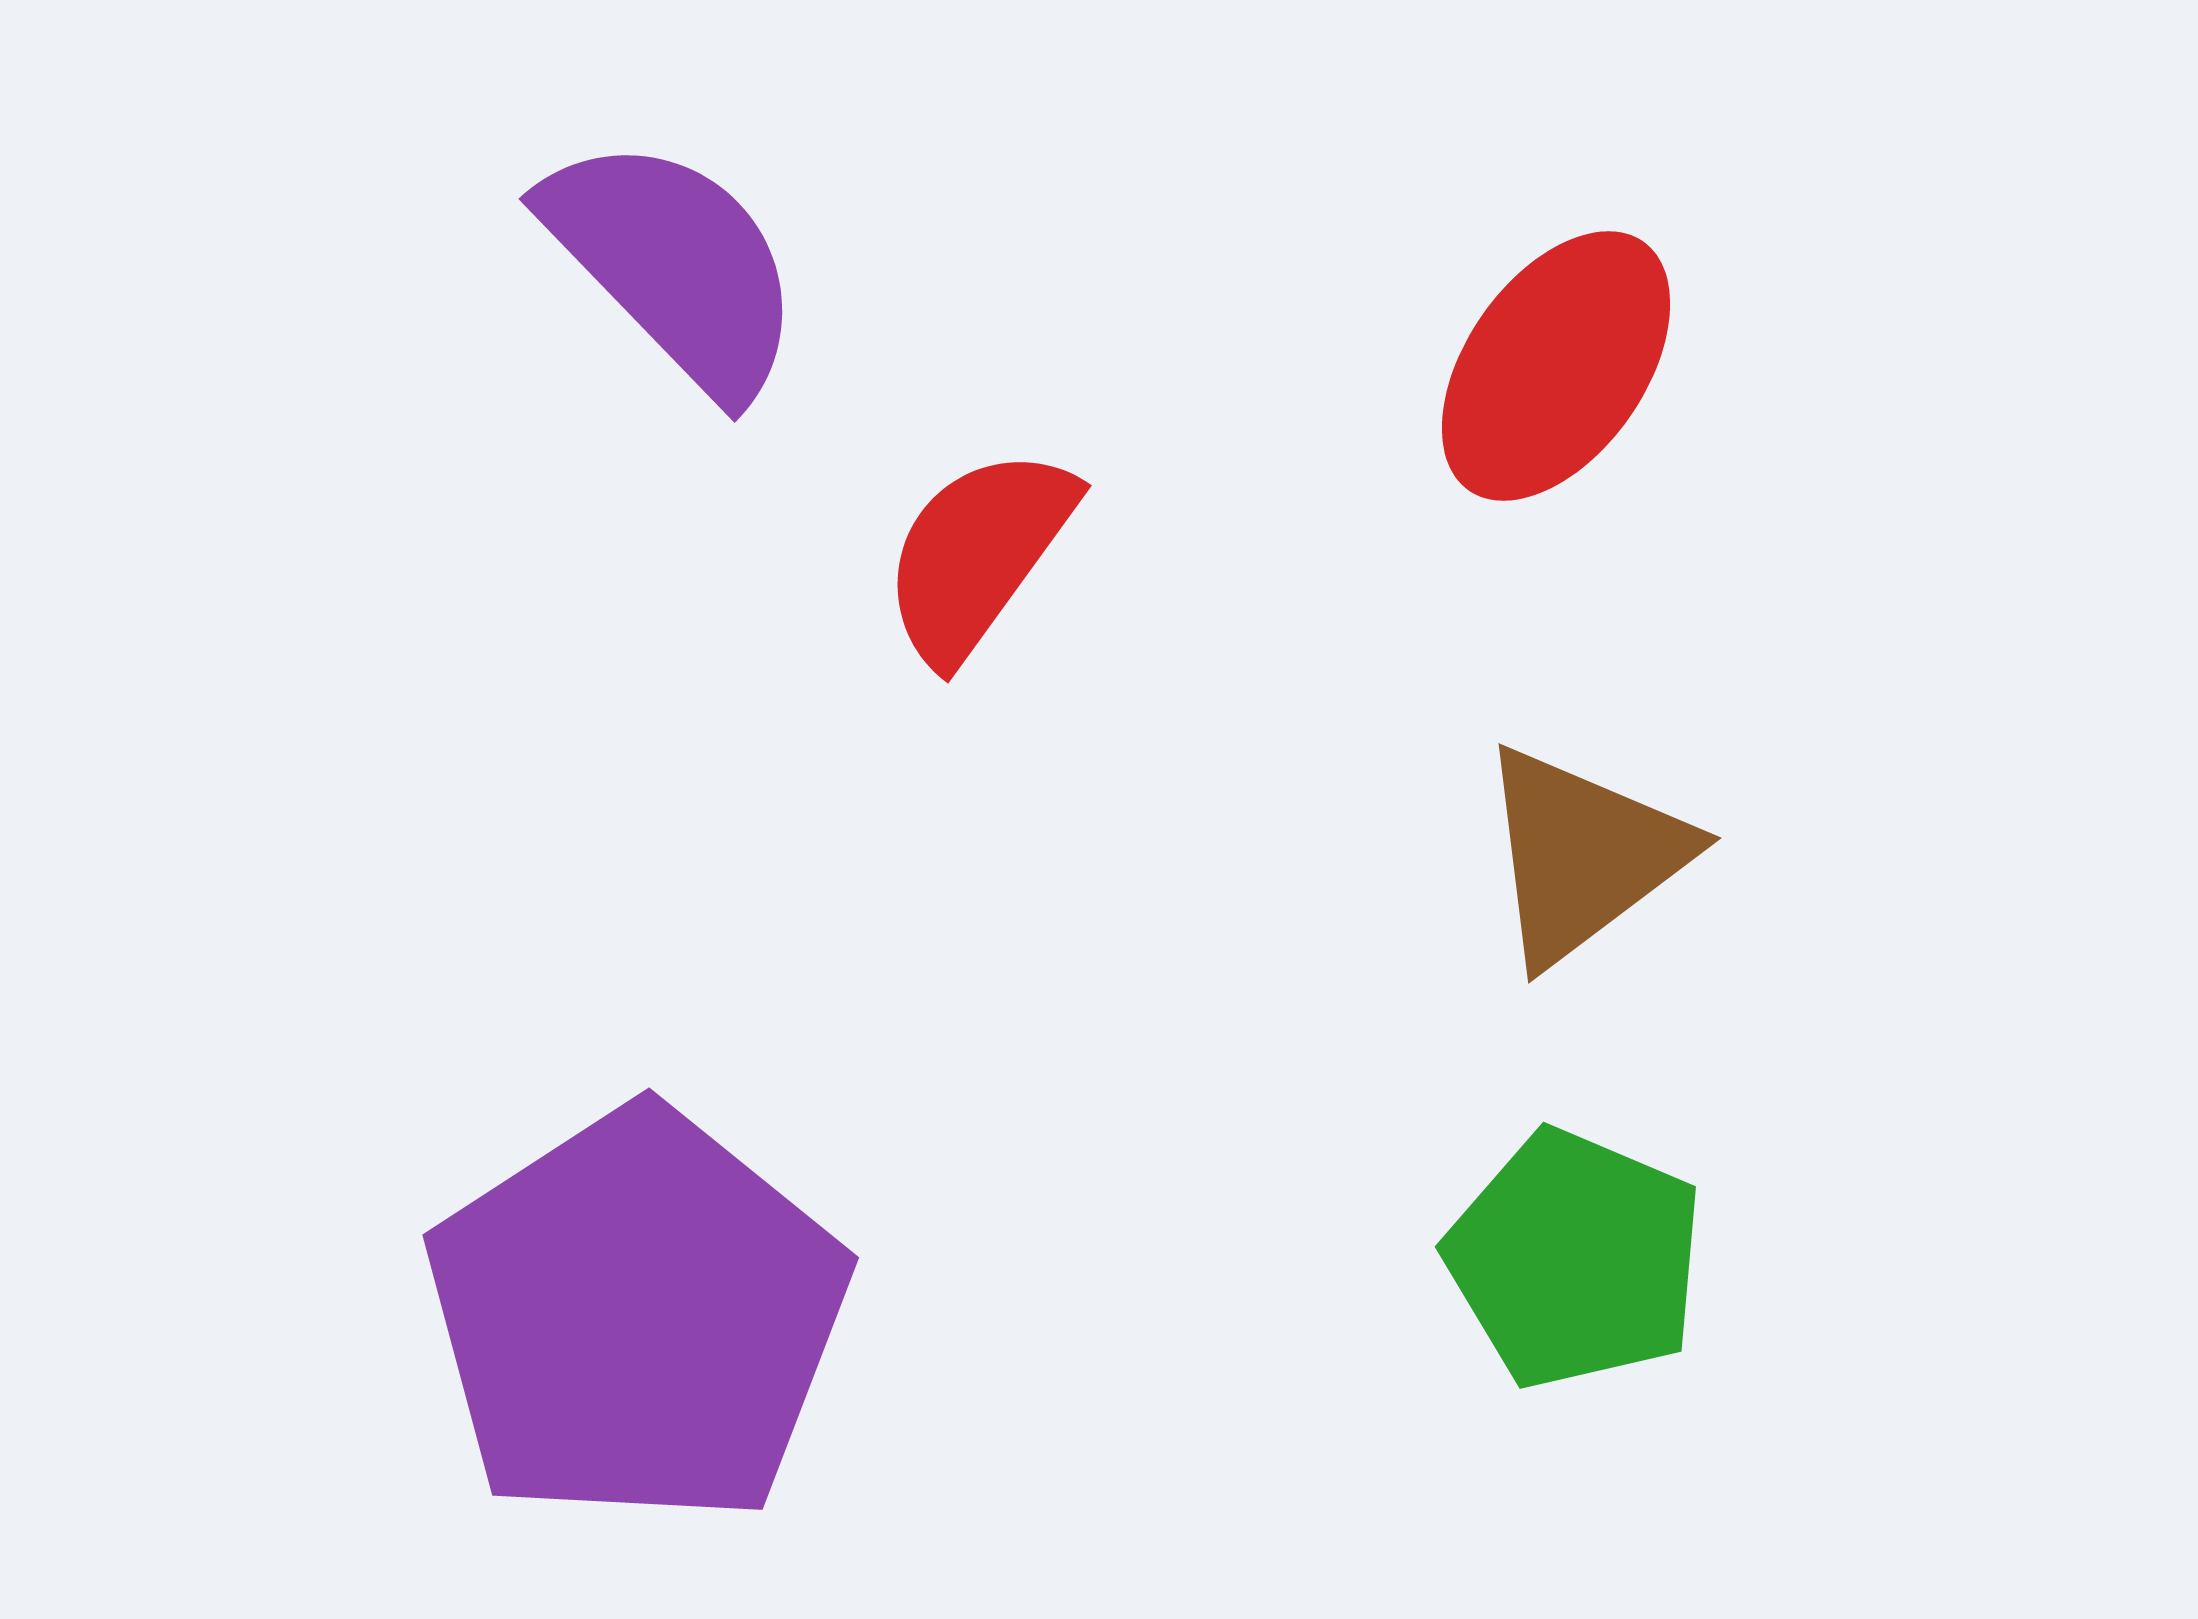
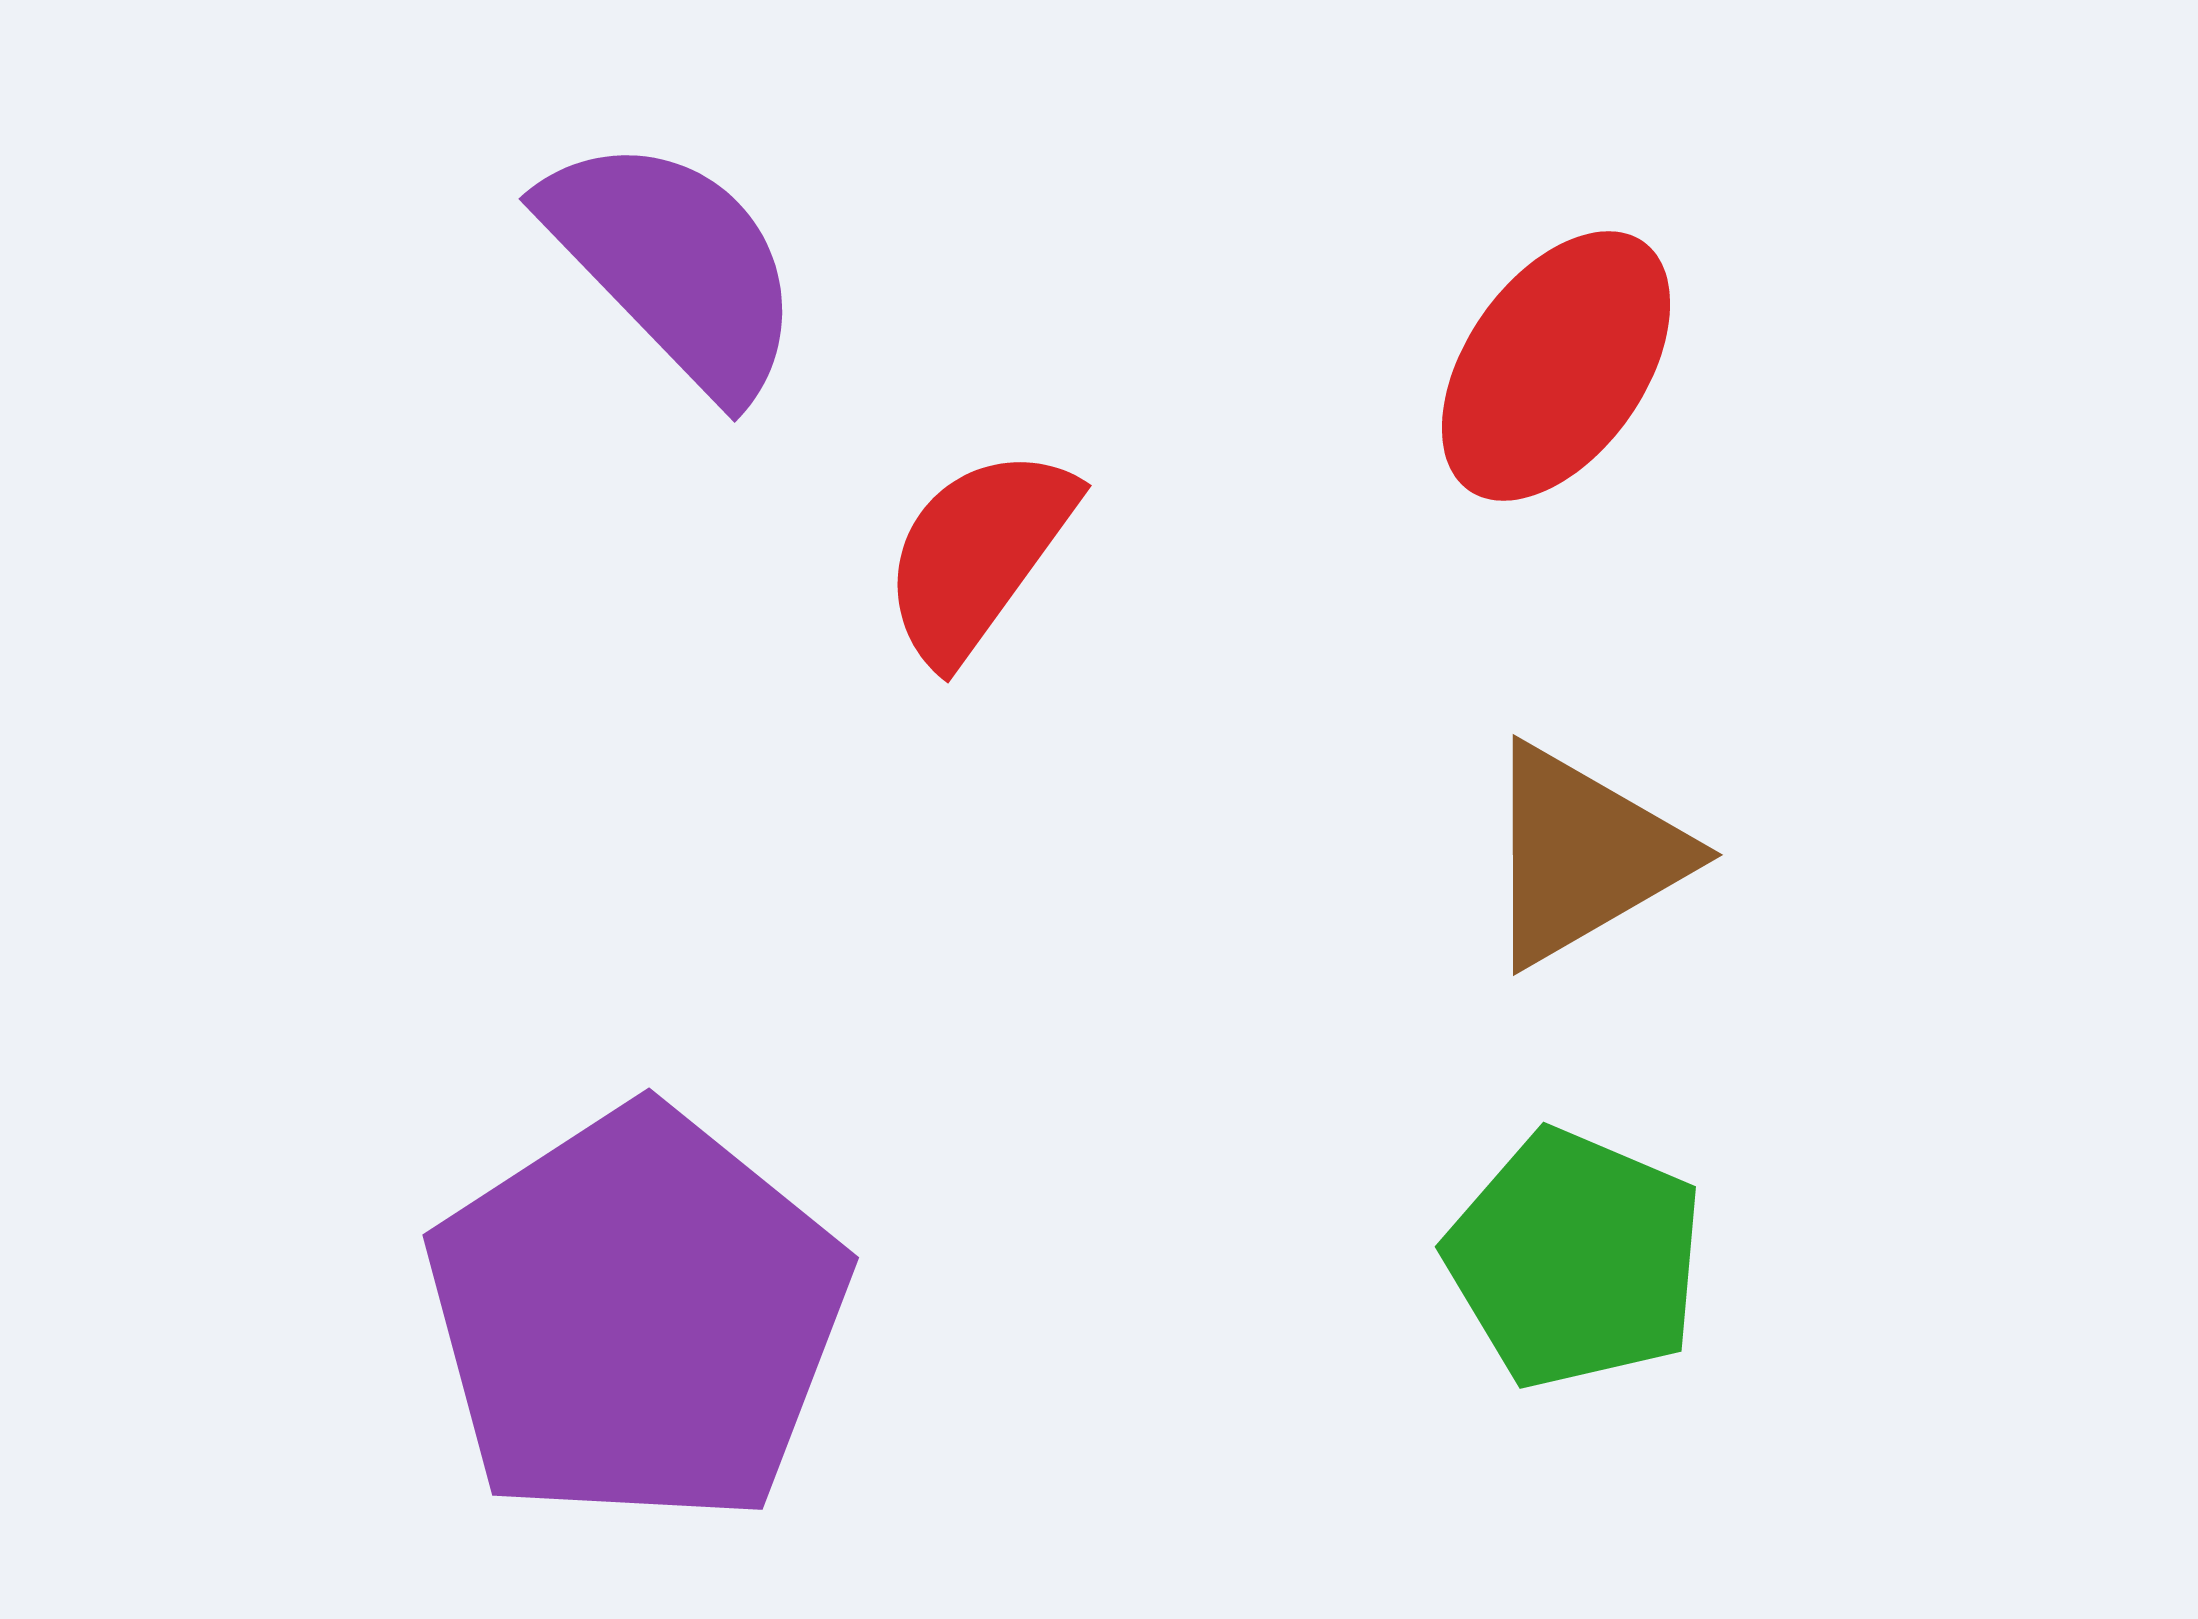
brown triangle: rotated 7 degrees clockwise
